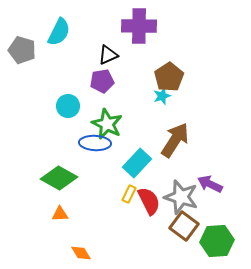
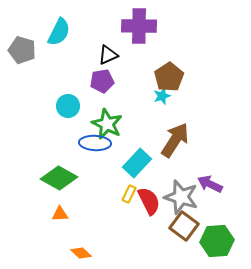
orange diamond: rotated 15 degrees counterclockwise
